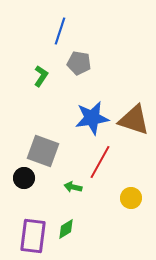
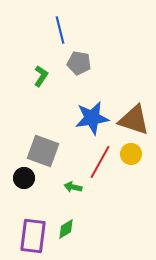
blue line: moved 1 px up; rotated 32 degrees counterclockwise
yellow circle: moved 44 px up
